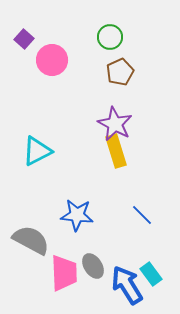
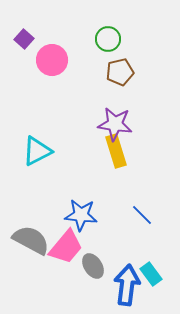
green circle: moved 2 px left, 2 px down
brown pentagon: rotated 12 degrees clockwise
purple star: rotated 20 degrees counterclockwise
blue star: moved 4 px right
pink trapezoid: moved 2 px right, 26 px up; rotated 42 degrees clockwise
blue arrow: rotated 39 degrees clockwise
